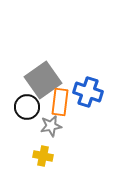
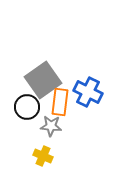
blue cross: rotated 8 degrees clockwise
gray star: rotated 15 degrees clockwise
yellow cross: rotated 12 degrees clockwise
